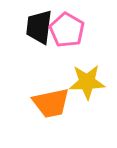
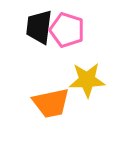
pink pentagon: rotated 12 degrees counterclockwise
yellow star: moved 2 px up
